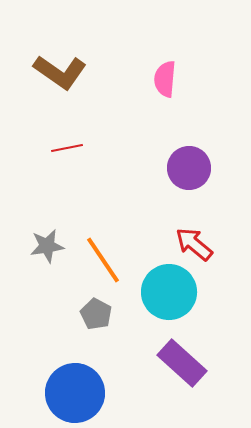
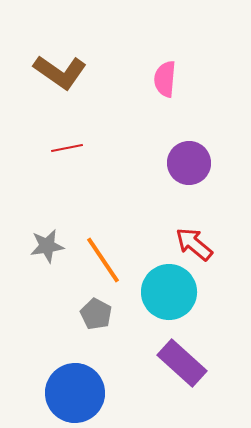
purple circle: moved 5 px up
